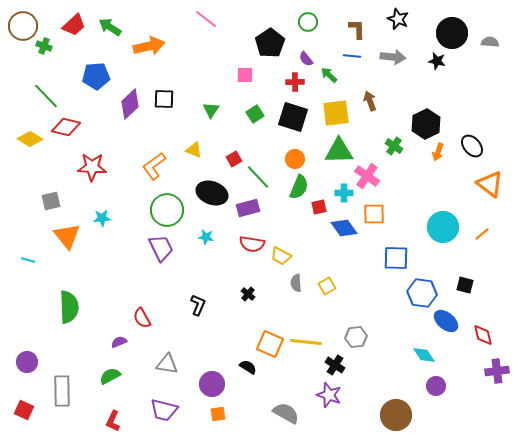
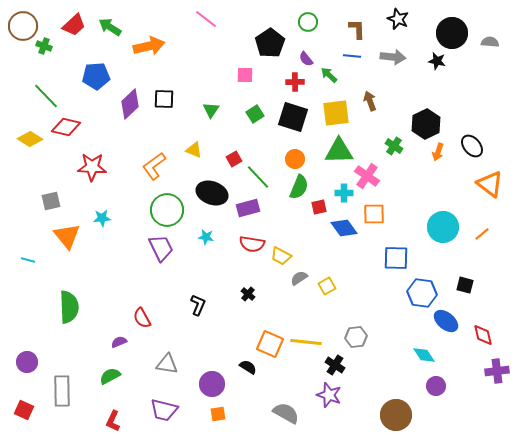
gray semicircle at (296, 283): moved 3 px right, 5 px up; rotated 60 degrees clockwise
